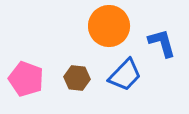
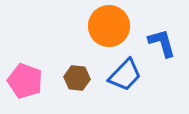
pink pentagon: moved 1 px left, 2 px down
